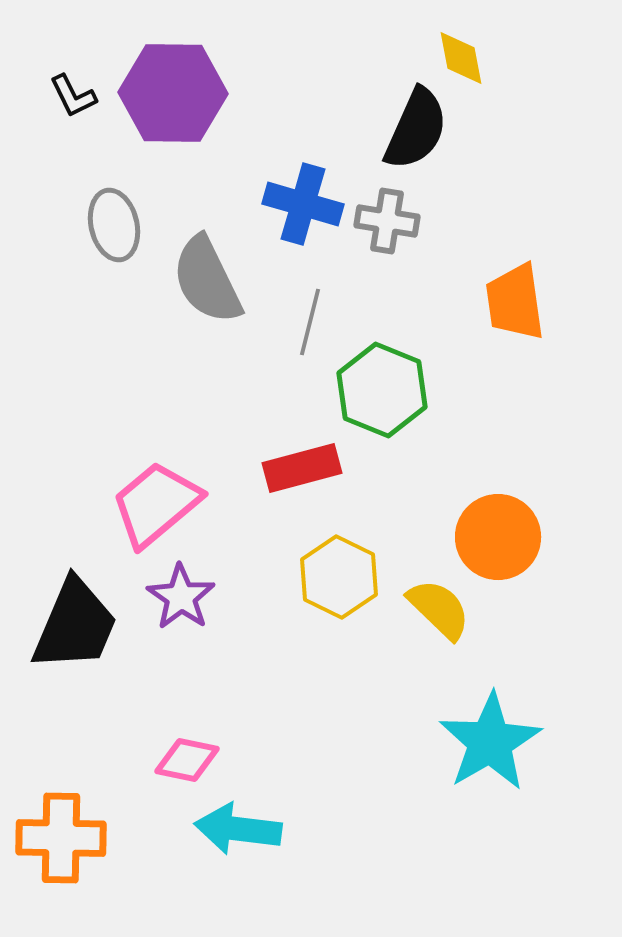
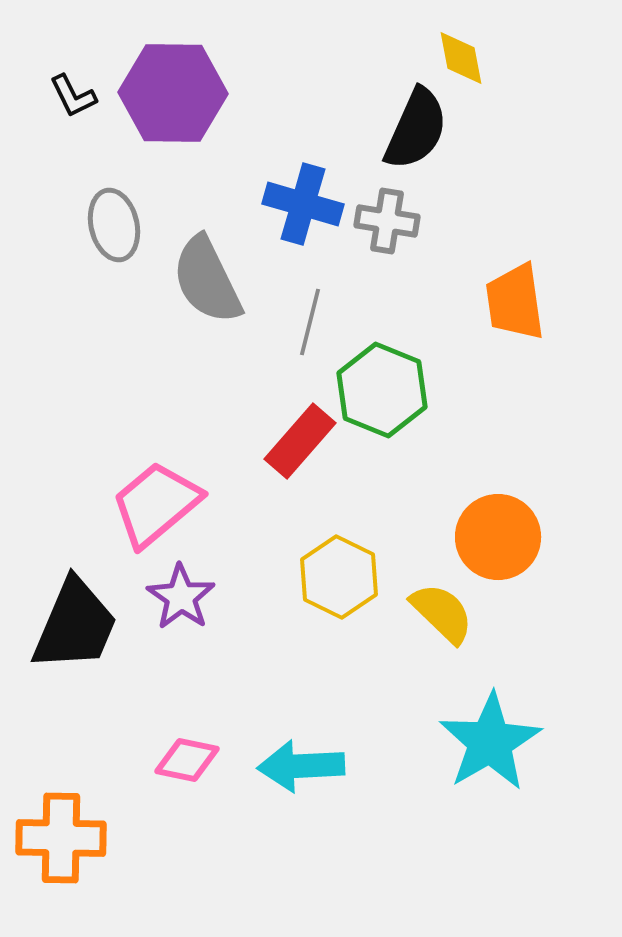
red rectangle: moved 2 px left, 27 px up; rotated 34 degrees counterclockwise
yellow semicircle: moved 3 px right, 4 px down
cyan arrow: moved 63 px right, 63 px up; rotated 10 degrees counterclockwise
